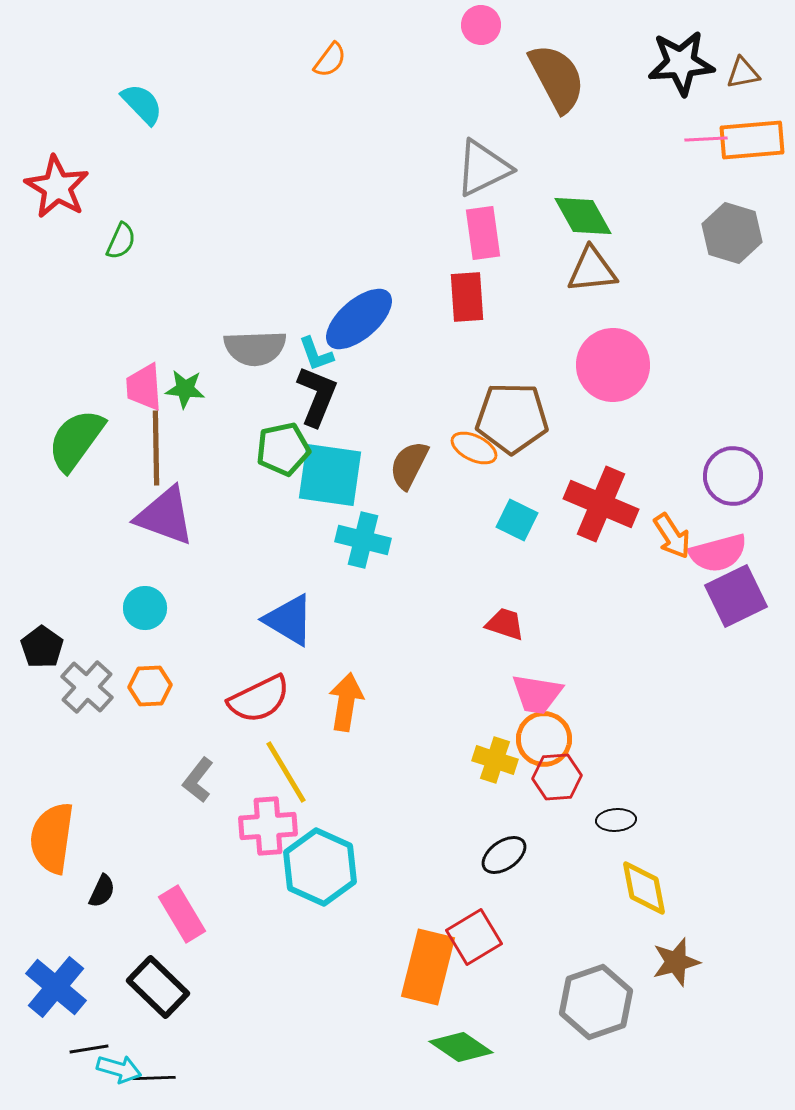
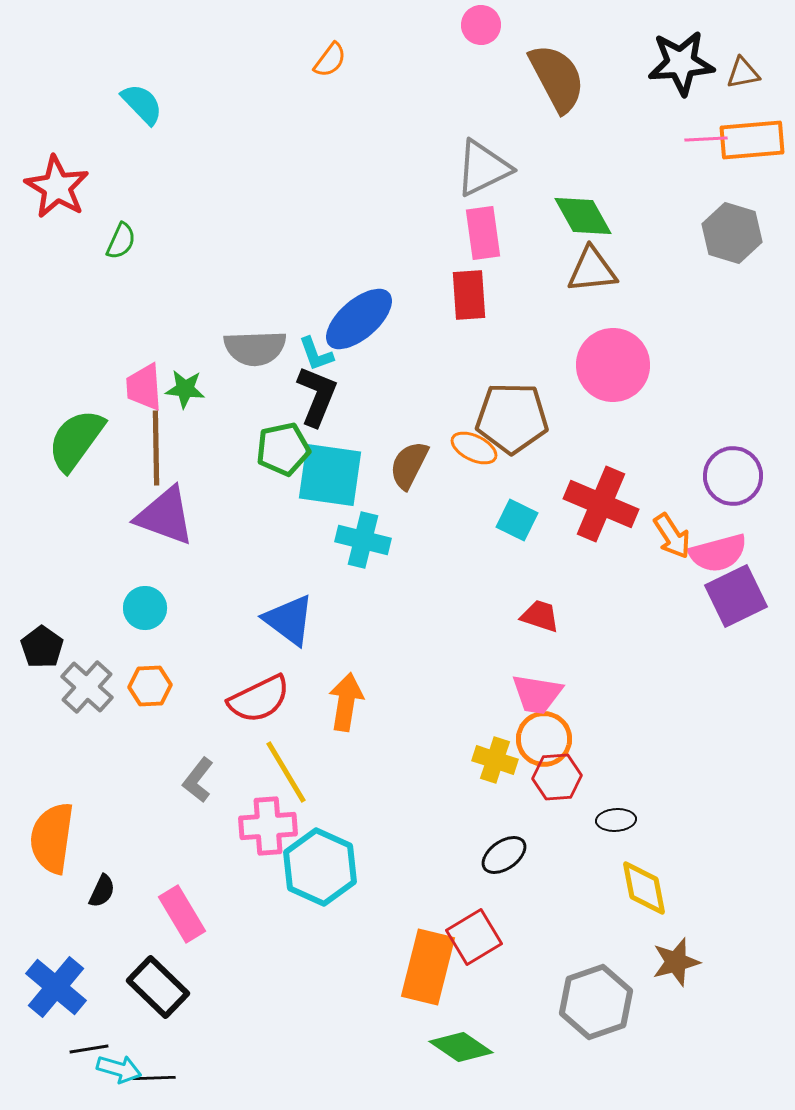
red rectangle at (467, 297): moved 2 px right, 2 px up
blue triangle at (289, 620): rotated 6 degrees clockwise
red trapezoid at (505, 624): moved 35 px right, 8 px up
